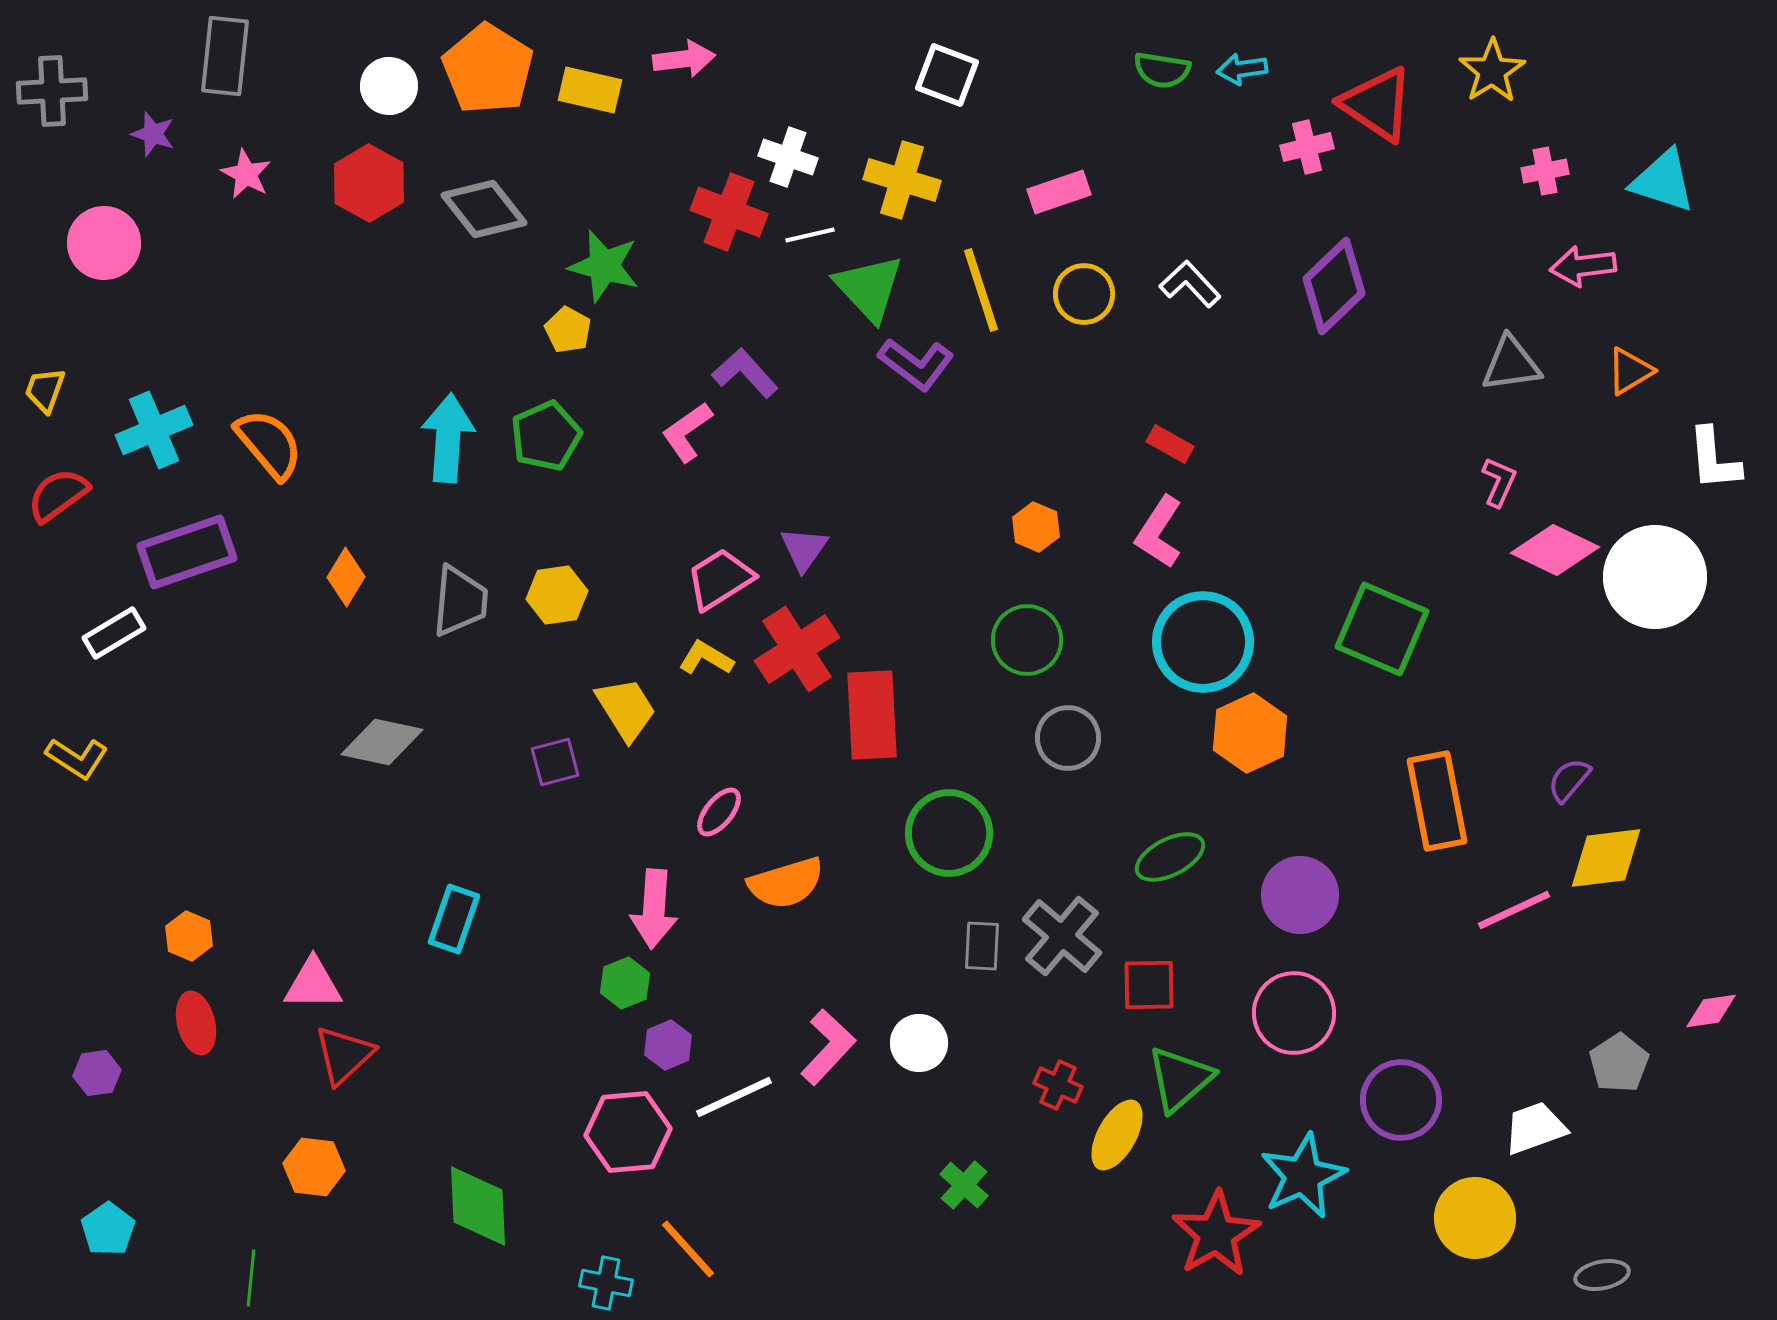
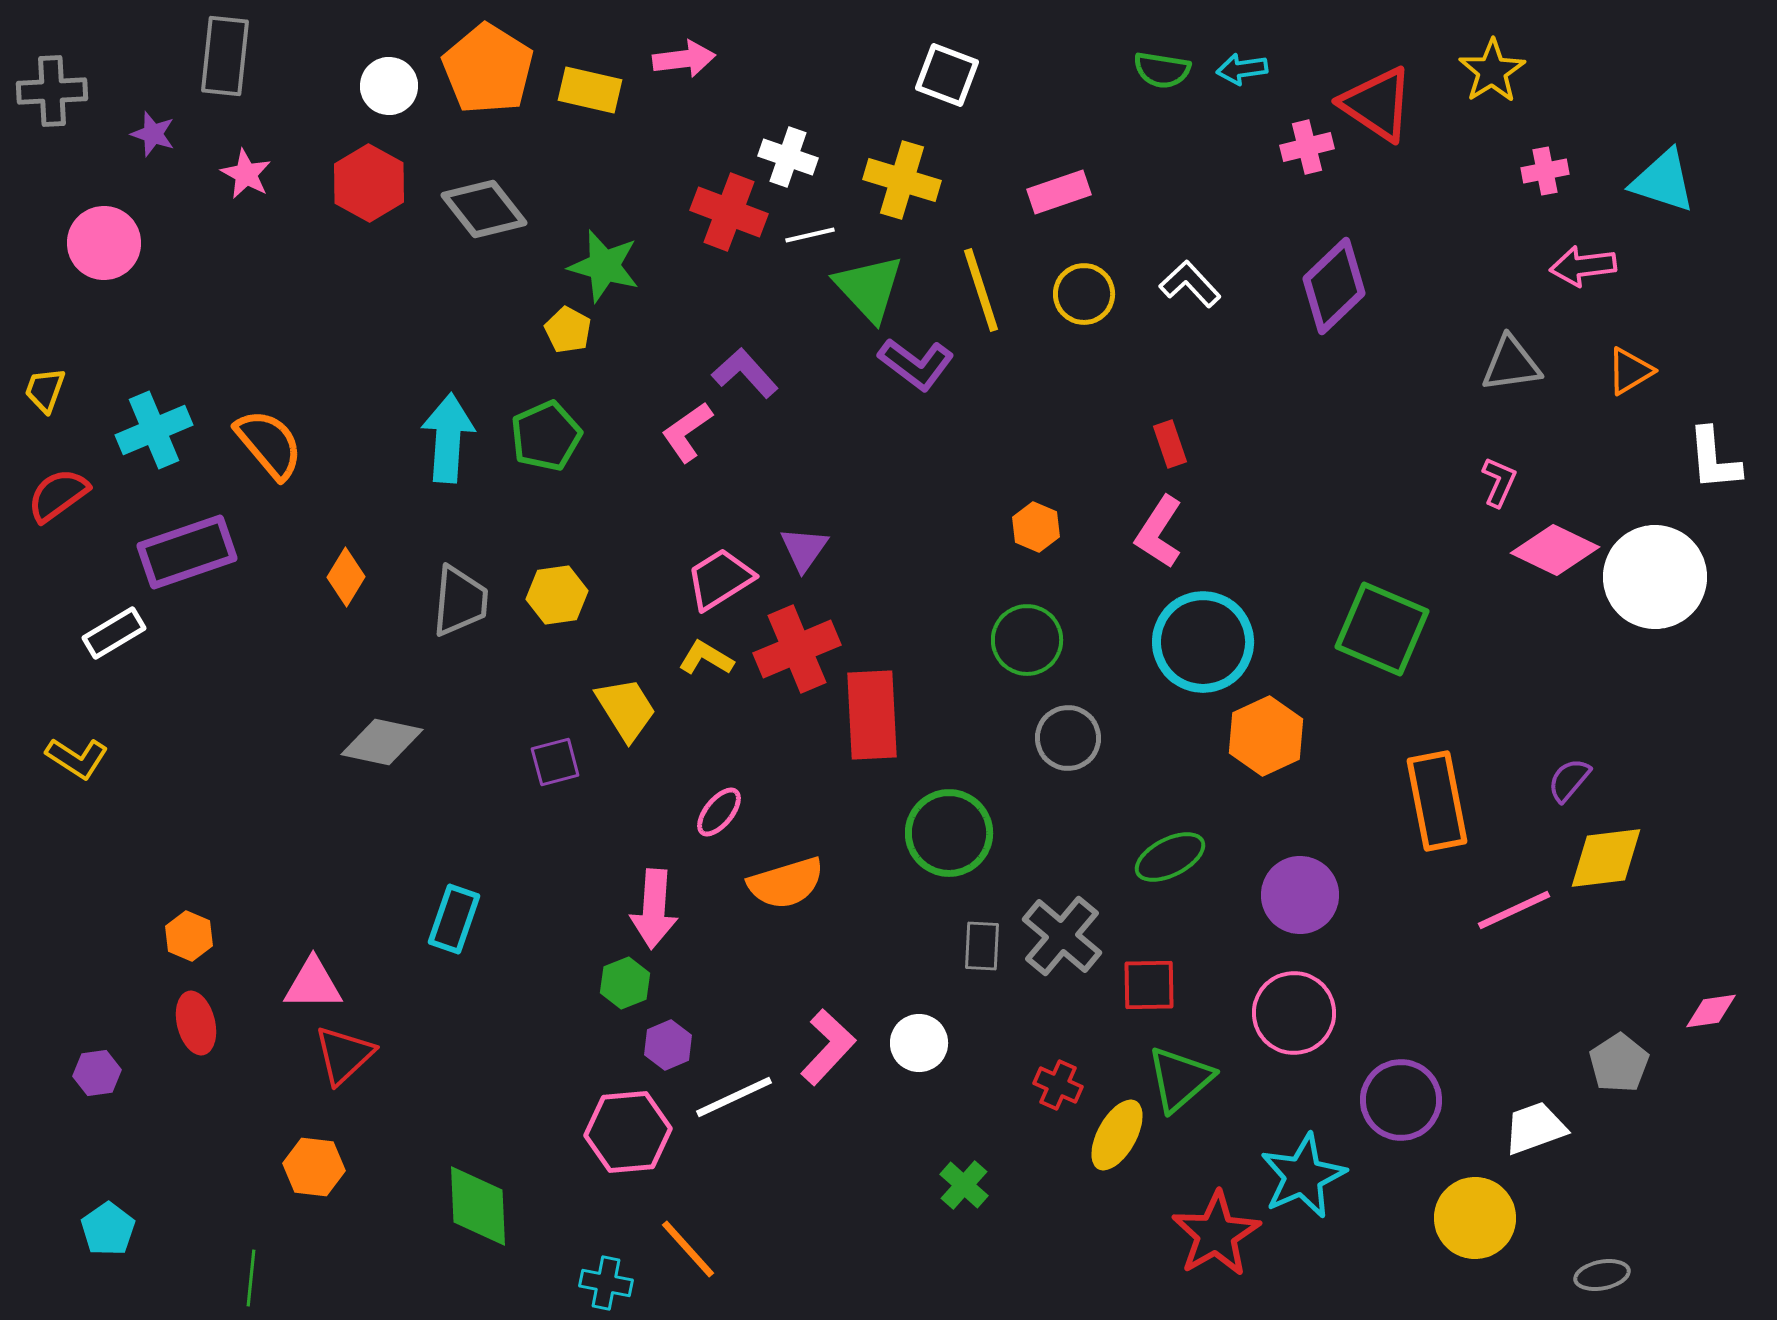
red rectangle at (1170, 444): rotated 42 degrees clockwise
red cross at (797, 649): rotated 10 degrees clockwise
orange hexagon at (1250, 733): moved 16 px right, 3 px down
